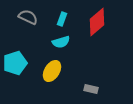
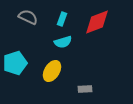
red diamond: rotated 20 degrees clockwise
cyan semicircle: moved 2 px right
gray rectangle: moved 6 px left; rotated 16 degrees counterclockwise
